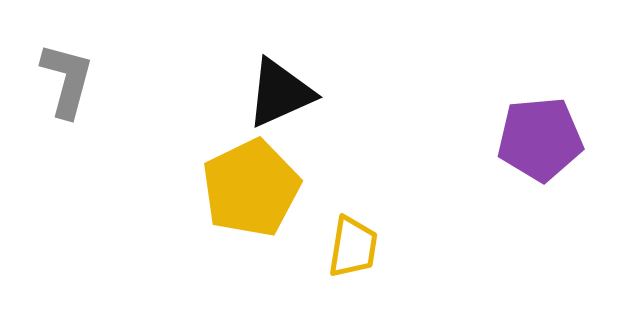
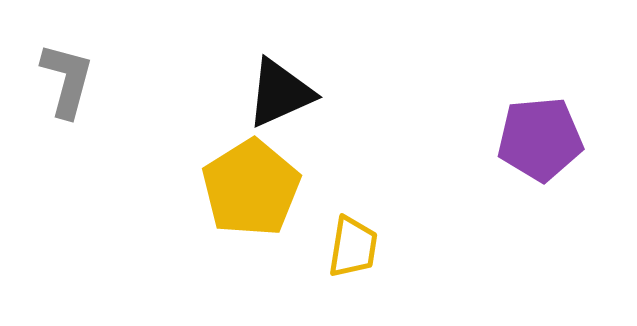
yellow pentagon: rotated 6 degrees counterclockwise
